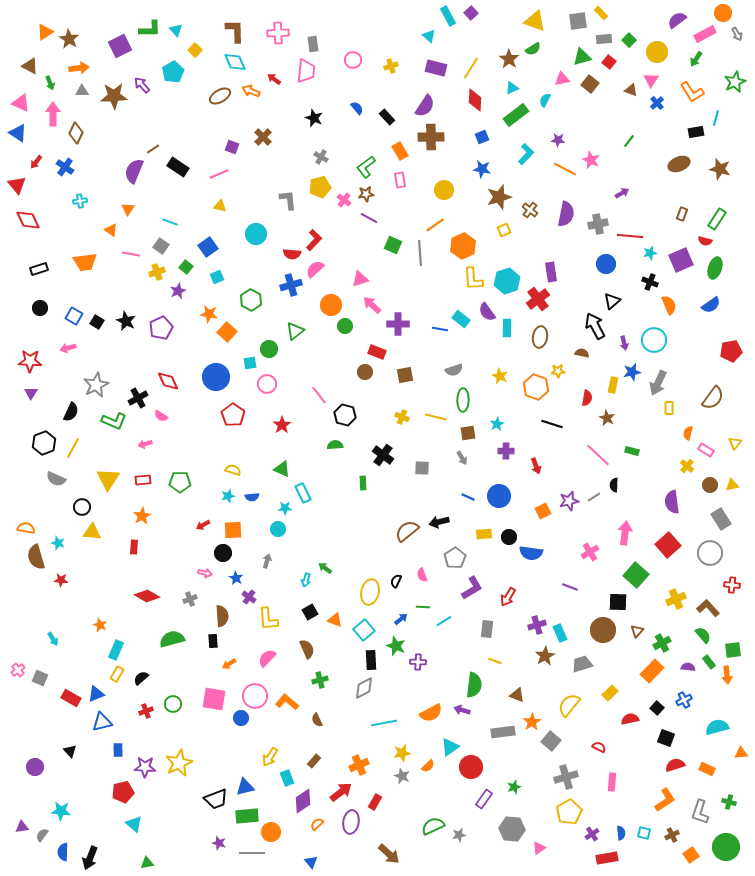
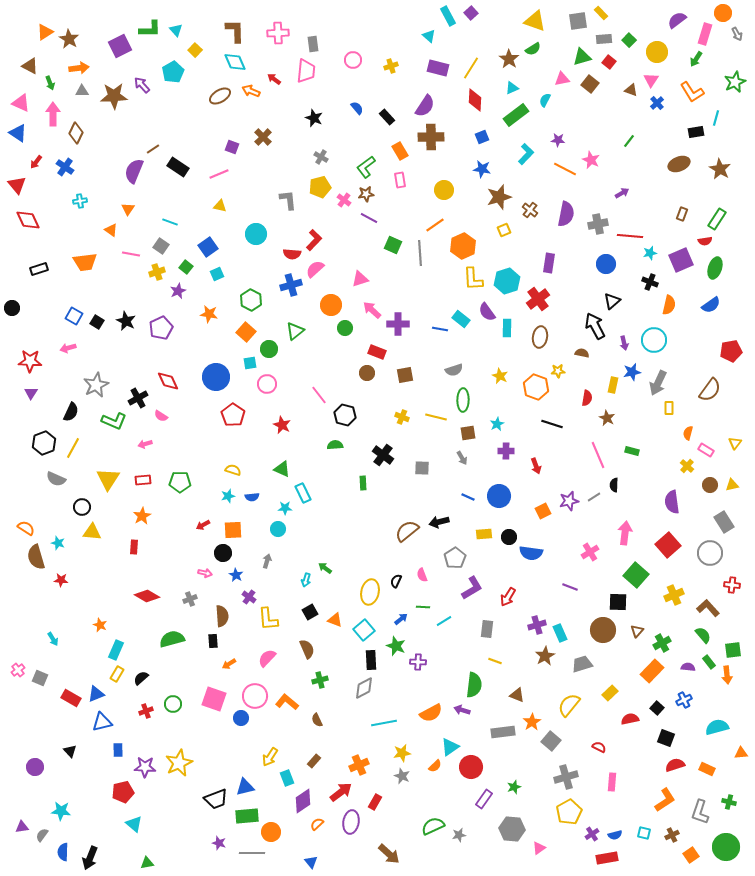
pink rectangle at (705, 34): rotated 45 degrees counterclockwise
purple rectangle at (436, 68): moved 2 px right
brown star at (720, 169): rotated 15 degrees clockwise
red semicircle at (705, 241): rotated 24 degrees counterclockwise
purple rectangle at (551, 272): moved 2 px left, 9 px up; rotated 18 degrees clockwise
cyan square at (217, 277): moved 3 px up
pink arrow at (372, 305): moved 5 px down
orange semicircle at (669, 305): rotated 36 degrees clockwise
black circle at (40, 308): moved 28 px left
green circle at (345, 326): moved 2 px down
orange square at (227, 332): moved 19 px right
brown circle at (365, 372): moved 2 px right, 1 px down
brown semicircle at (713, 398): moved 3 px left, 8 px up
red star at (282, 425): rotated 12 degrees counterclockwise
pink line at (598, 455): rotated 24 degrees clockwise
gray rectangle at (721, 519): moved 3 px right, 3 px down
orange semicircle at (26, 528): rotated 24 degrees clockwise
blue star at (236, 578): moved 3 px up
yellow cross at (676, 599): moved 2 px left, 4 px up
pink square at (214, 699): rotated 10 degrees clockwise
orange semicircle at (428, 766): moved 7 px right
blue semicircle at (621, 833): moved 6 px left, 2 px down; rotated 80 degrees clockwise
